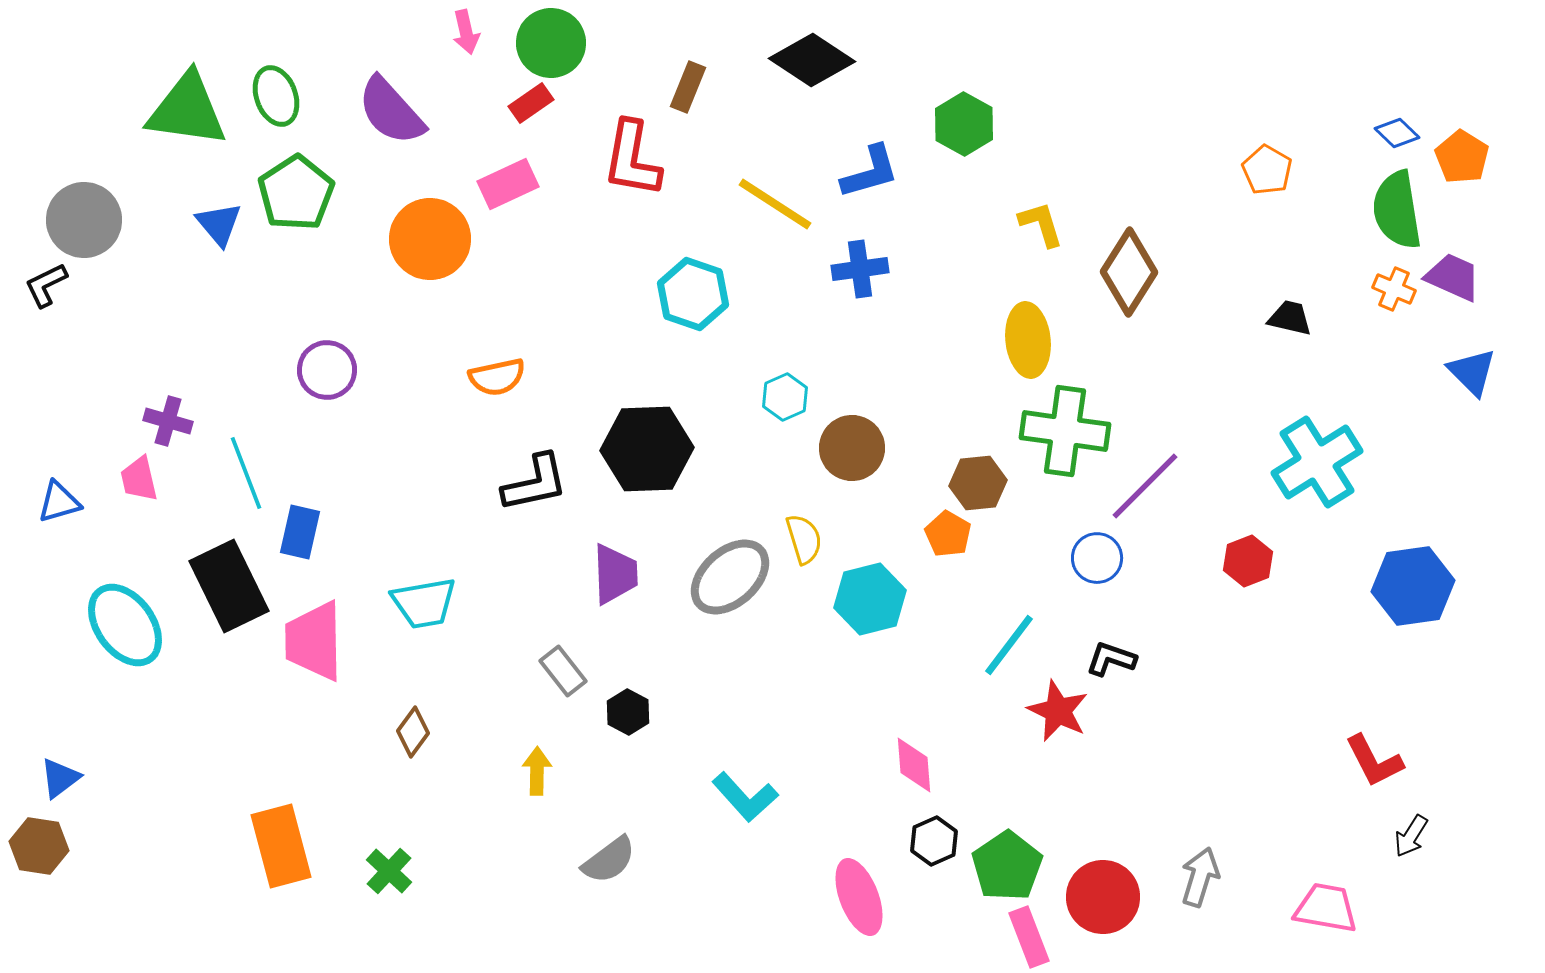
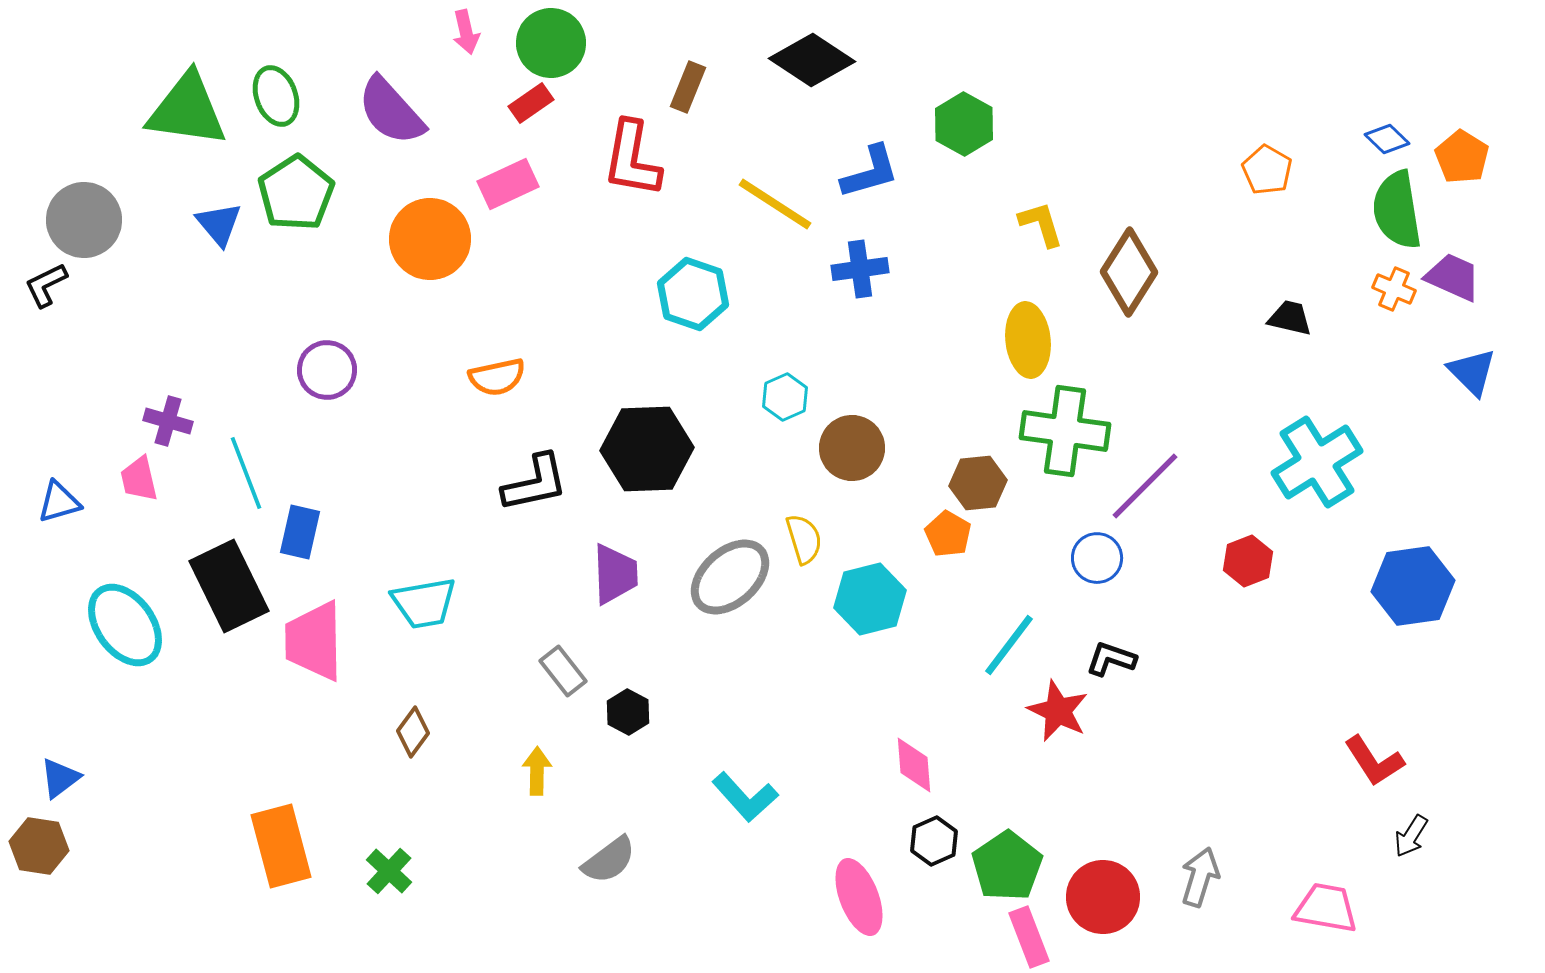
blue diamond at (1397, 133): moved 10 px left, 6 px down
red L-shape at (1374, 761): rotated 6 degrees counterclockwise
